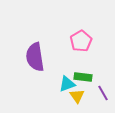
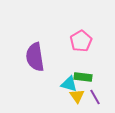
cyan triangle: moved 2 px right; rotated 36 degrees clockwise
purple line: moved 8 px left, 4 px down
